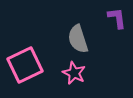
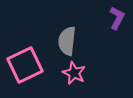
purple L-shape: rotated 35 degrees clockwise
gray semicircle: moved 11 px left, 2 px down; rotated 24 degrees clockwise
